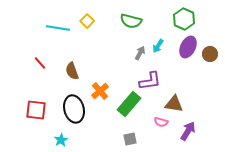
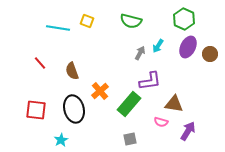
yellow square: rotated 24 degrees counterclockwise
